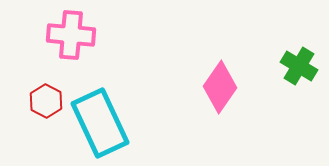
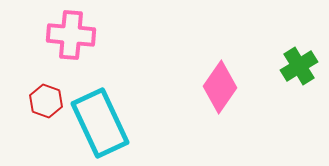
green cross: rotated 27 degrees clockwise
red hexagon: rotated 8 degrees counterclockwise
